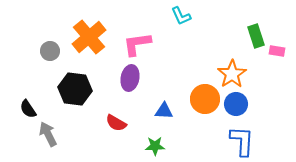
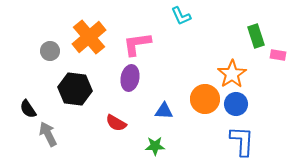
pink rectangle: moved 1 px right, 4 px down
